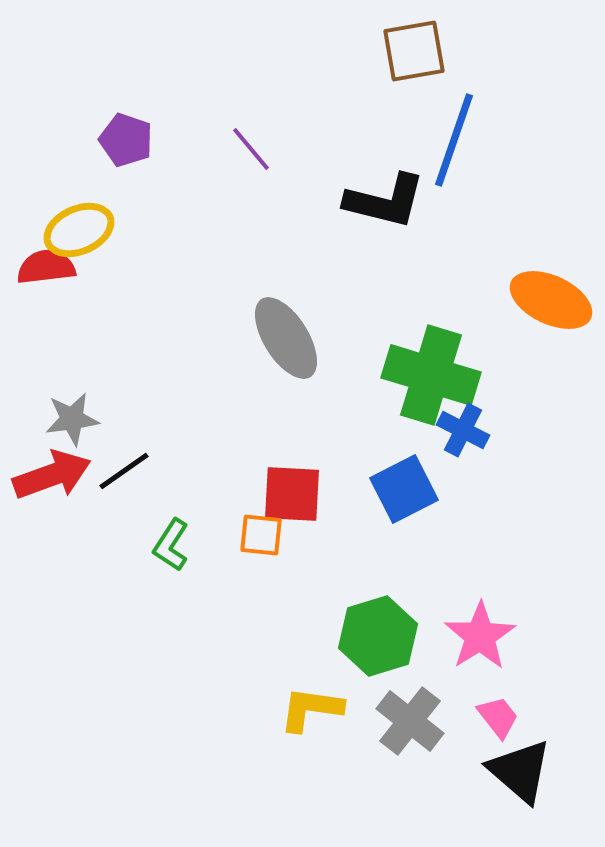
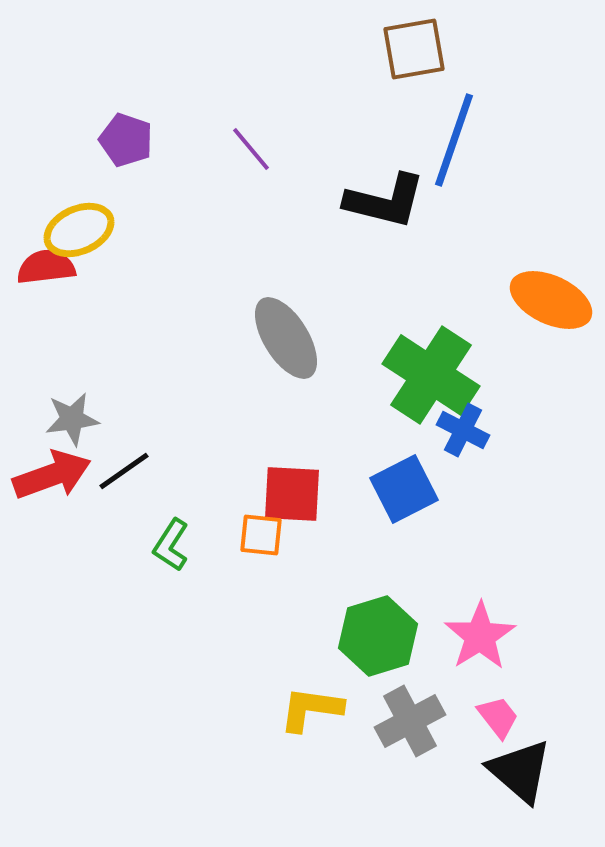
brown square: moved 2 px up
green cross: rotated 16 degrees clockwise
gray cross: rotated 24 degrees clockwise
